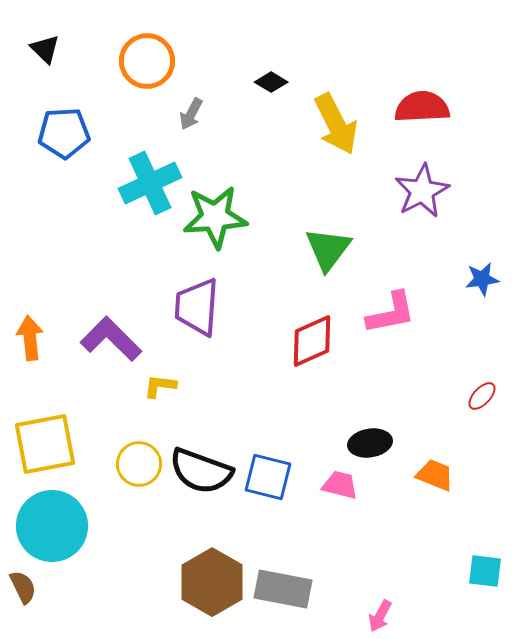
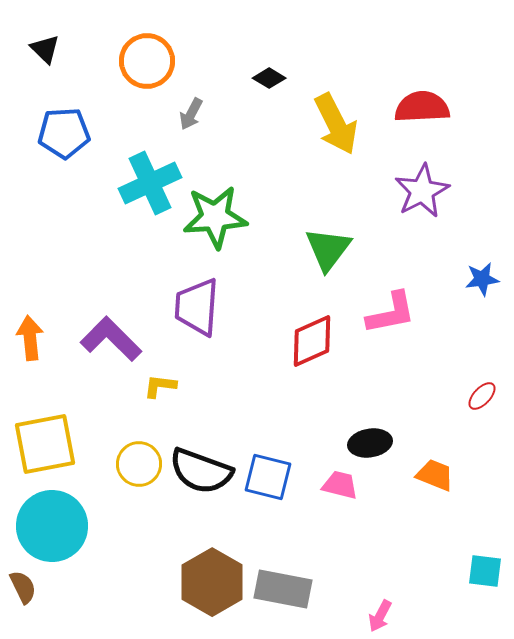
black diamond: moved 2 px left, 4 px up
